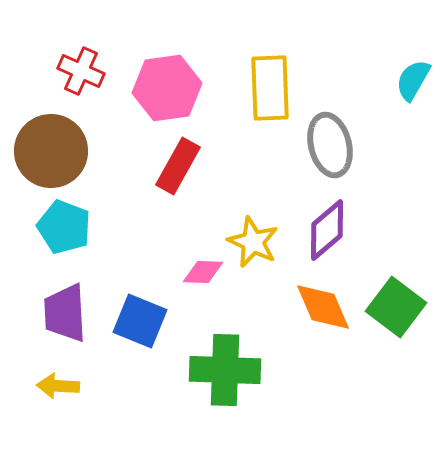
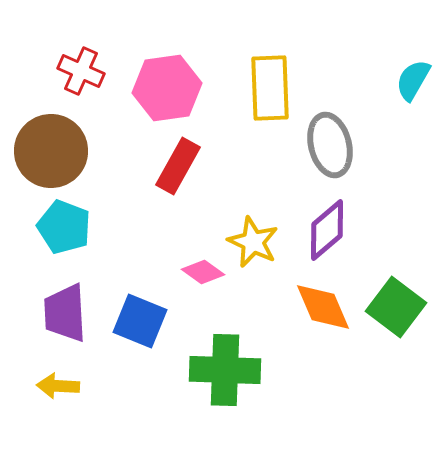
pink diamond: rotated 33 degrees clockwise
